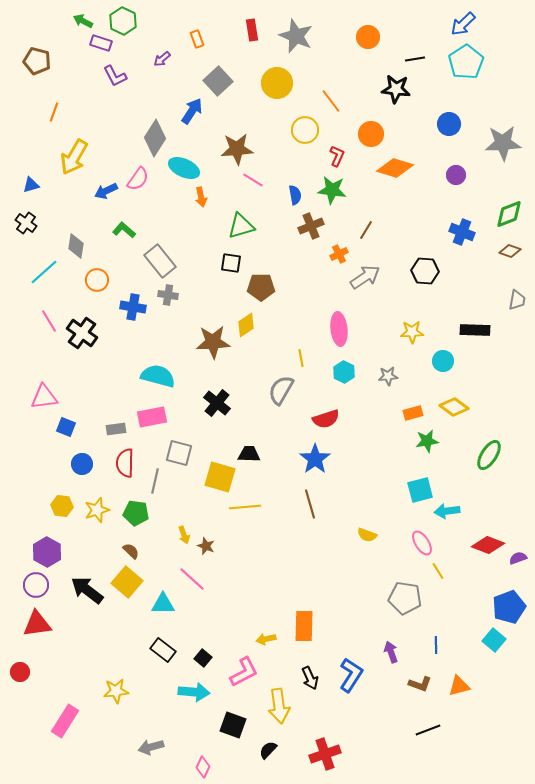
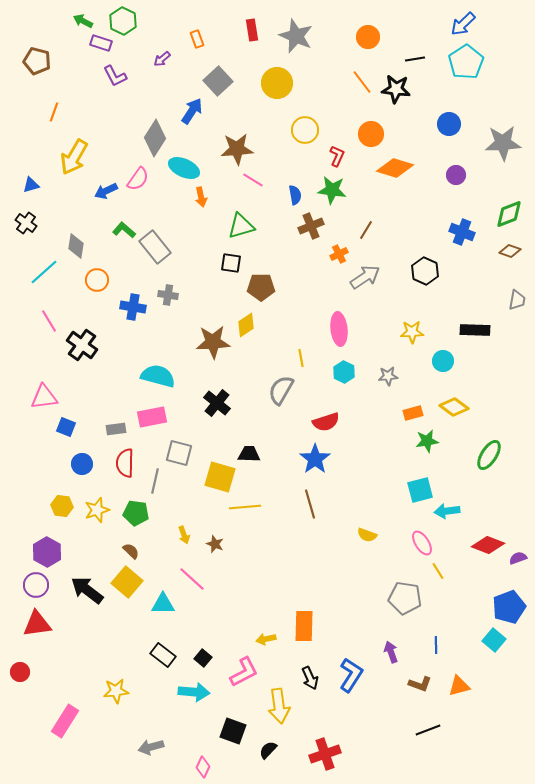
orange line at (331, 101): moved 31 px right, 19 px up
gray rectangle at (160, 261): moved 5 px left, 14 px up
black hexagon at (425, 271): rotated 20 degrees clockwise
black cross at (82, 333): moved 12 px down
red semicircle at (326, 419): moved 3 px down
brown star at (206, 546): moved 9 px right, 2 px up
black rectangle at (163, 650): moved 5 px down
black square at (233, 725): moved 6 px down
